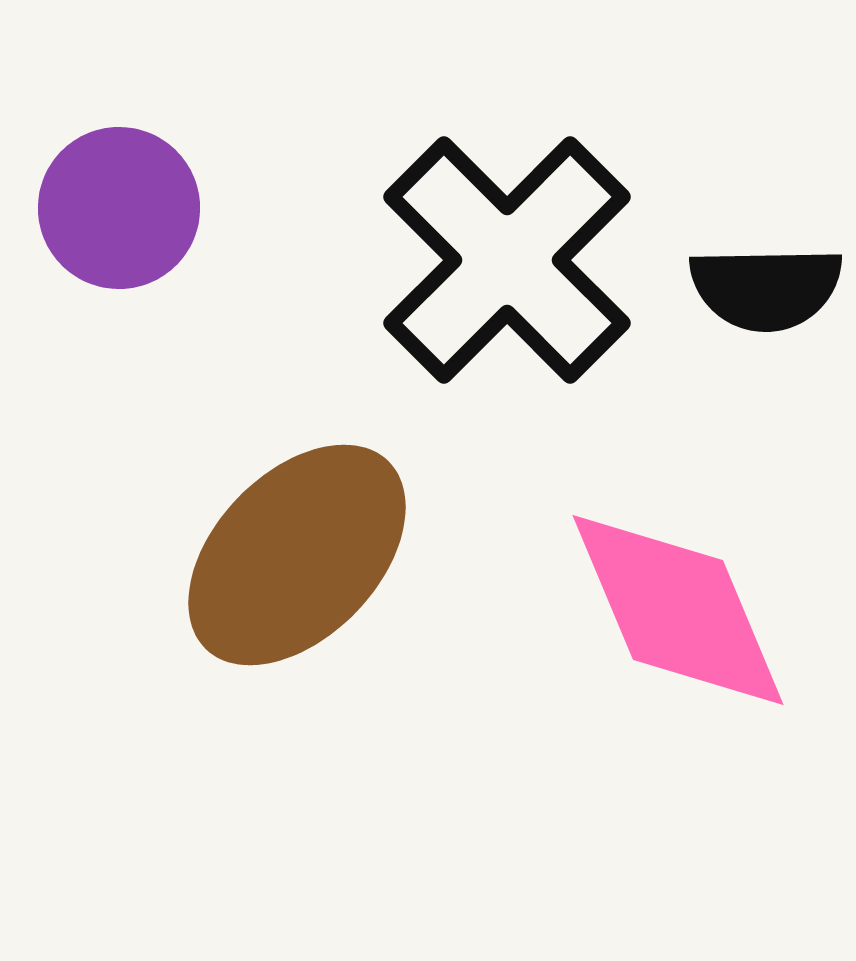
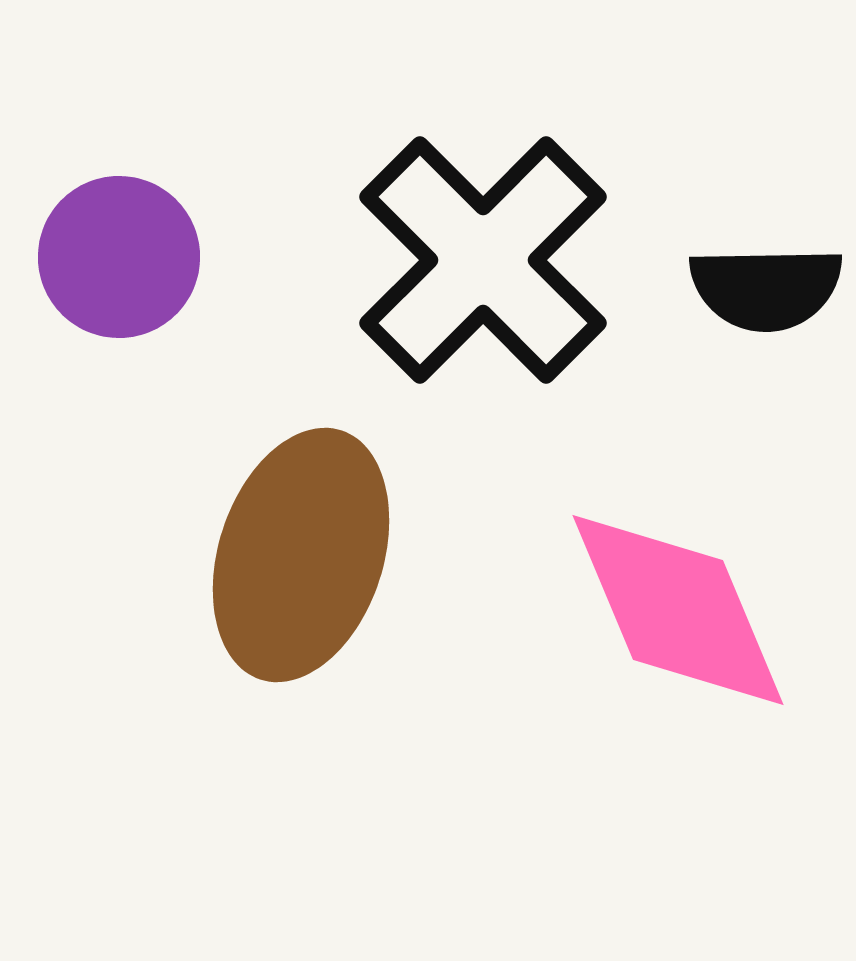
purple circle: moved 49 px down
black cross: moved 24 px left
brown ellipse: moved 4 px right; rotated 26 degrees counterclockwise
